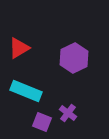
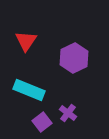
red triangle: moved 7 px right, 7 px up; rotated 25 degrees counterclockwise
cyan rectangle: moved 3 px right, 1 px up
purple square: rotated 30 degrees clockwise
